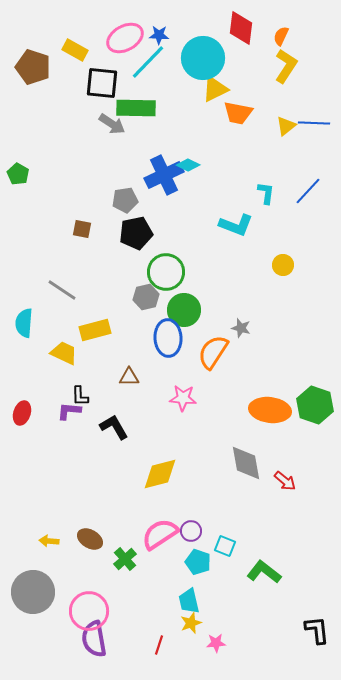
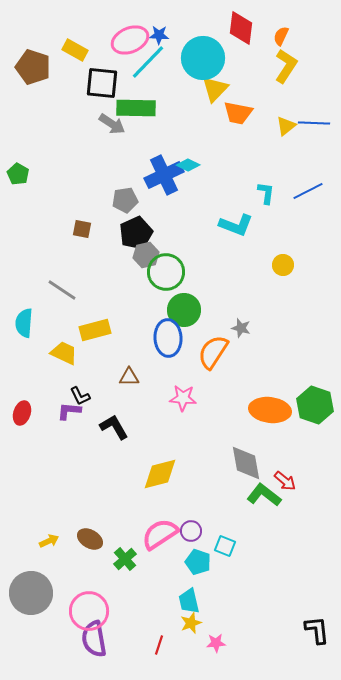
pink ellipse at (125, 38): moved 5 px right, 2 px down; rotated 6 degrees clockwise
yellow triangle at (215, 89): rotated 20 degrees counterclockwise
blue line at (308, 191): rotated 20 degrees clockwise
black pentagon at (136, 233): rotated 12 degrees counterclockwise
gray hexagon at (146, 297): moved 42 px up
black L-shape at (80, 396): rotated 25 degrees counterclockwise
yellow arrow at (49, 541): rotated 150 degrees clockwise
green L-shape at (264, 572): moved 77 px up
gray circle at (33, 592): moved 2 px left, 1 px down
